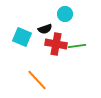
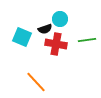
cyan circle: moved 5 px left, 5 px down
green line: moved 10 px right, 6 px up
orange line: moved 1 px left, 2 px down
